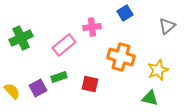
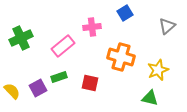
pink rectangle: moved 1 px left, 1 px down
red square: moved 1 px up
